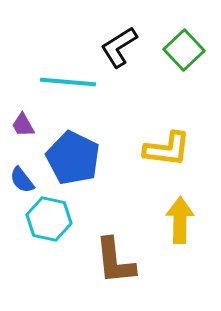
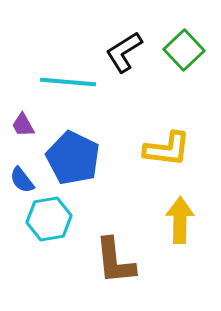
black L-shape: moved 5 px right, 5 px down
cyan hexagon: rotated 21 degrees counterclockwise
